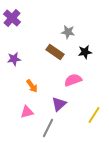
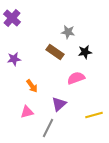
pink semicircle: moved 3 px right, 2 px up
yellow line: rotated 42 degrees clockwise
